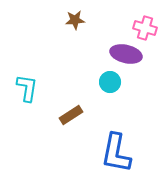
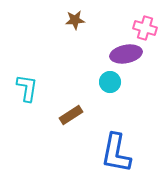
purple ellipse: rotated 24 degrees counterclockwise
